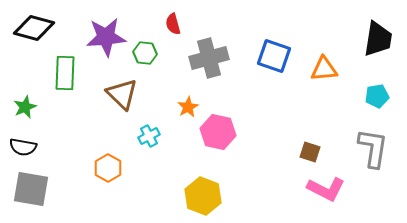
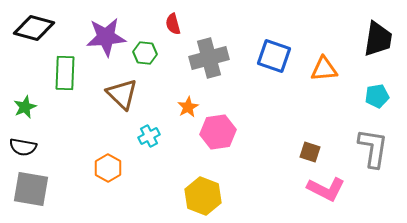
pink hexagon: rotated 20 degrees counterclockwise
